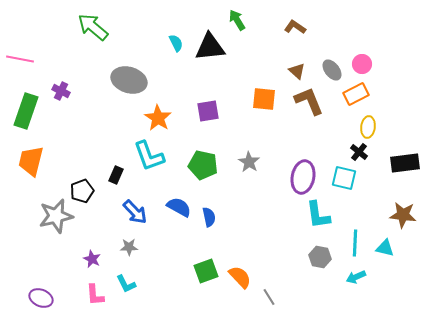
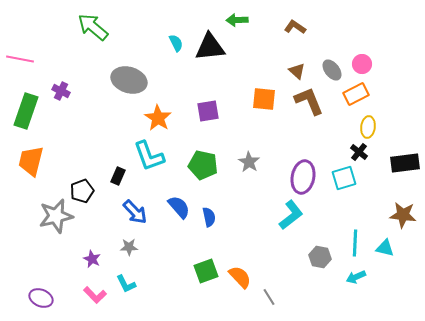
green arrow at (237, 20): rotated 60 degrees counterclockwise
black rectangle at (116, 175): moved 2 px right, 1 px down
cyan square at (344, 178): rotated 30 degrees counterclockwise
blue semicircle at (179, 207): rotated 20 degrees clockwise
cyan L-shape at (318, 215): moved 27 px left; rotated 120 degrees counterclockwise
pink L-shape at (95, 295): rotated 40 degrees counterclockwise
